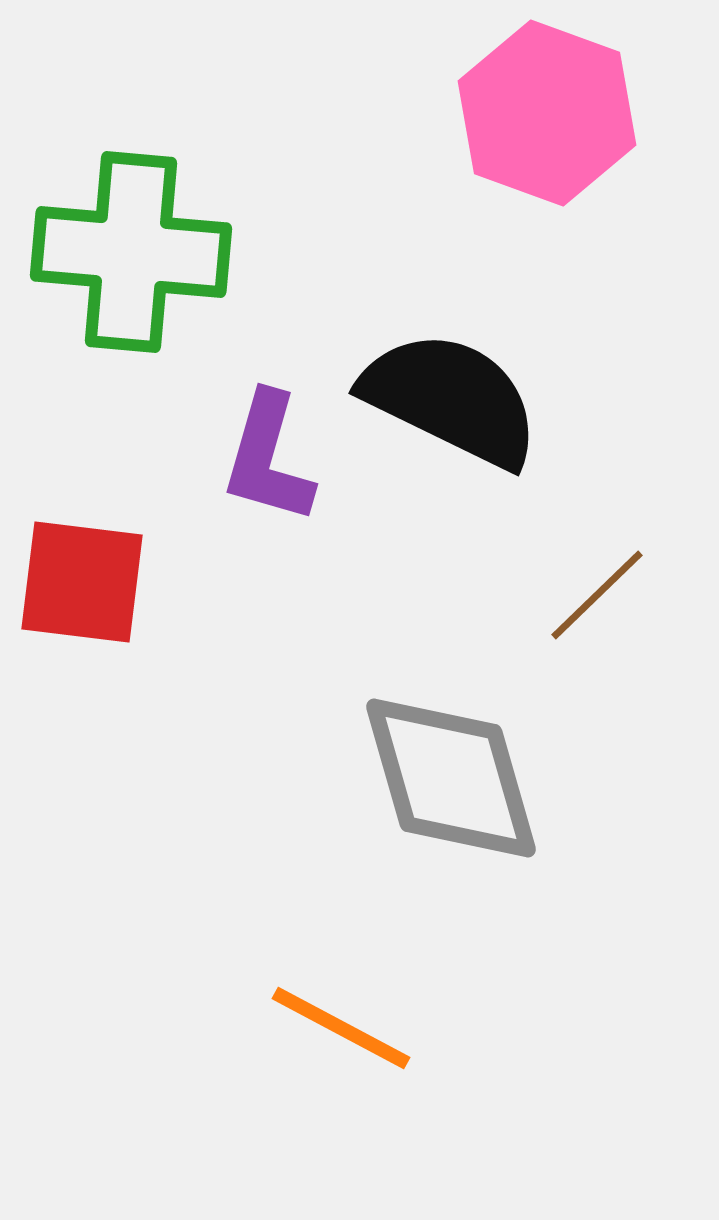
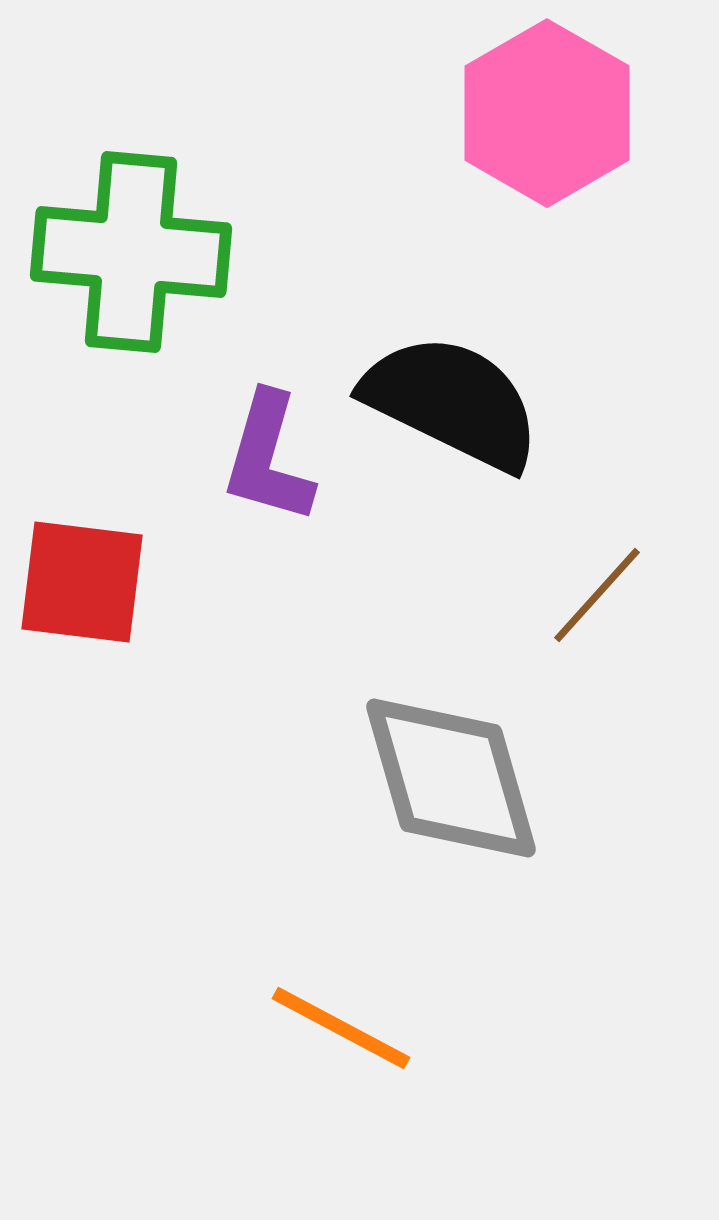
pink hexagon: rotated 10 degrees clockwise
black semicircle: moved 1 px right, 3 px down
brown line: rotated 4 degrees counterclockwise
